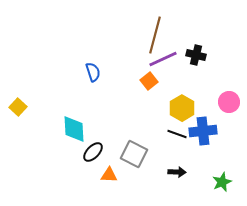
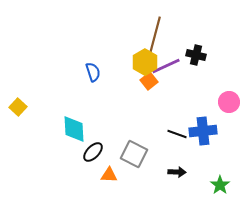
purple line: moved 3 px right, 7 px down
yellow hexagon: moved 37 px left, 46 px up
green star: moved 2 px left, 3 px down; rotated 12 degrees counterclockwise
